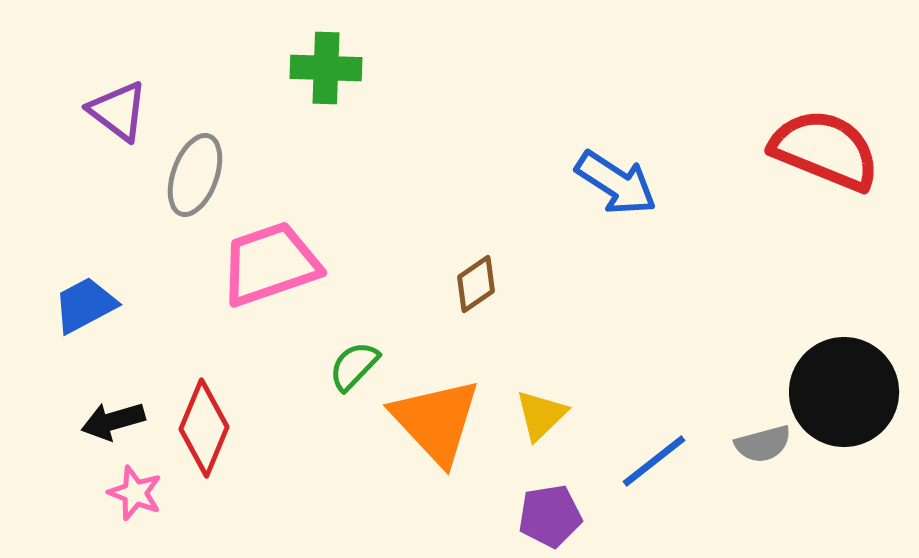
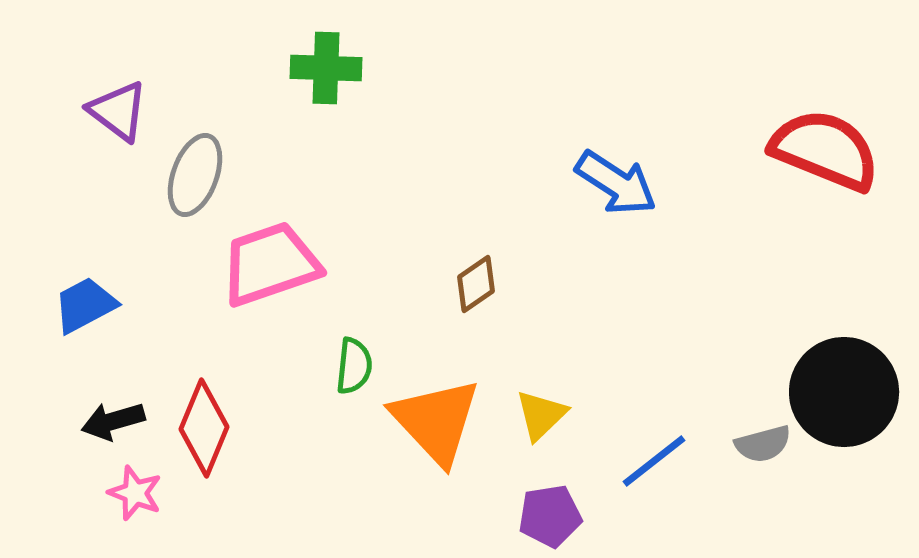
green semicircle: rotated 142 degrees clockwise
